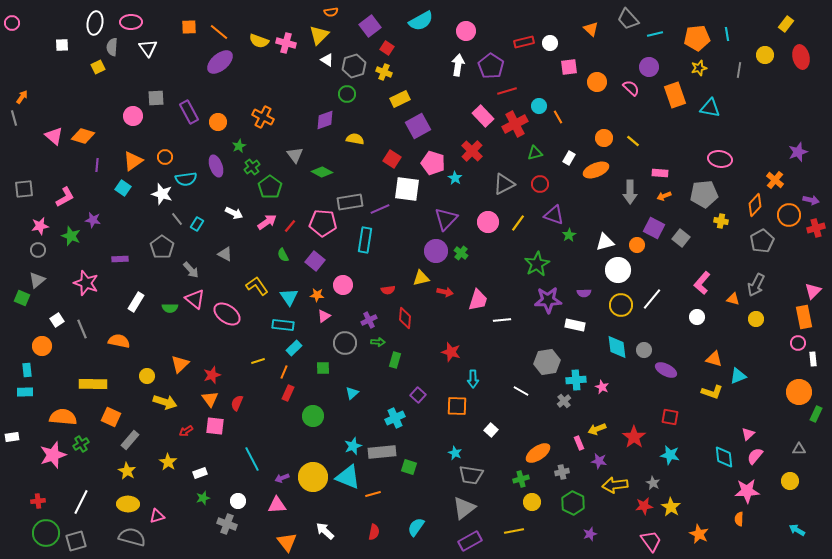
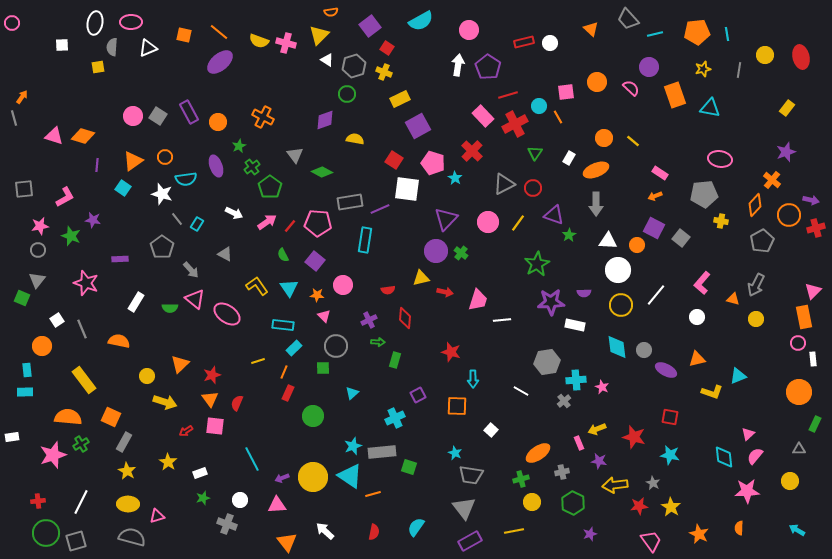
yellow rectangle at (786, 24): moved 1 px right, 84 px down
orange square at (189, 27): moved 5 px left, 8 px down; rotated 14 degrees clockwise
pink circle at (466, 31): moved 3 px right, 1 px up
orange pentagon at (697, 38): moved 6 px up
white triangle at (148, 48): rotated 42 degrees clockwise
purple pentagon at (491, 66): moved 3 px left, 1 px down
yellow square at (98, 67): rotated 16 degrees clockwise
pink square at (569, 67): moved 3 px left, 25 px down
yellow star at (699, 68): moved 4 px right, 1 px down
red line at (507, 91): moved 1 px right, 4 px down
gray square at (156, 98): moved 2 px right, 18 px down; rotated 36 degrees clockwise
pink triangle at (54, 136): rotated 24 degrees counterclockwise
purple star at (798, 152): moved 12 px left
green triangle at (535, 153): rotated 42 degrees counterclockwise
red square at (392, 159): moved 2 px right, 1 px down
pink rectangle at (660, 173): rotated 28 degrees clockwise
orange cross at (775, 180): moved 3 px left
red circle at (540, 184): moved 7 px left, 4 px down
gray arrow at (630, 192): moved 34 px left, 12 px down
orange arrow at (664, 196): moved 9 px left
pink pentagon at (323, 223): moved 5 px left
white triangle at (605, 242): moved 3 px right, 1 px up; rotated 18 degrees clockwise
gray triangle at (37, 280): rotated 12 degrees counterclockwise
cyan triangle at (289, 297): moved 9 px up
white line at (652, 299): moved 4 px right, 4 px up
purple star at (548, 300): moved 3 px right, 2 px down
pink triangle at (324, 316): rotated 40 degrees counterclockwise
gray circle at (345, 343): moved 9 px left, 3 px down
orange triangle at (714, 359): moved 17 px left; rotated 30 degrees counterclockwise
yellow rectangle at (93, 384): moved 9 px left, 4 px up; rotated 52 degrees clockwise
purple square at (418, 395): rotated 21 degrees clockwise
green rectangle at (816, 414): moved 1 px left, 10 px down
orange semicircle at (63, 417): moved 5 px right
red star at (634, 437): rotated 20 degrees counterclockwise
gray rectangle at (130, 440): moved 6 px left, 2 px down; rotated 12 degrees counterclockwise
cyan triangle at (348, 477): moved 2 px right, 1 px up; rotated 12 degrees clockwise
white circle at (238, 501): moved 2 px right, 1 px up
red star at (644, 506): moved 5 px left
gray triangle at (464, 508): rotated 30 degrees counterclockwise
orange semicircle at (739, 519): moved 9 px down
